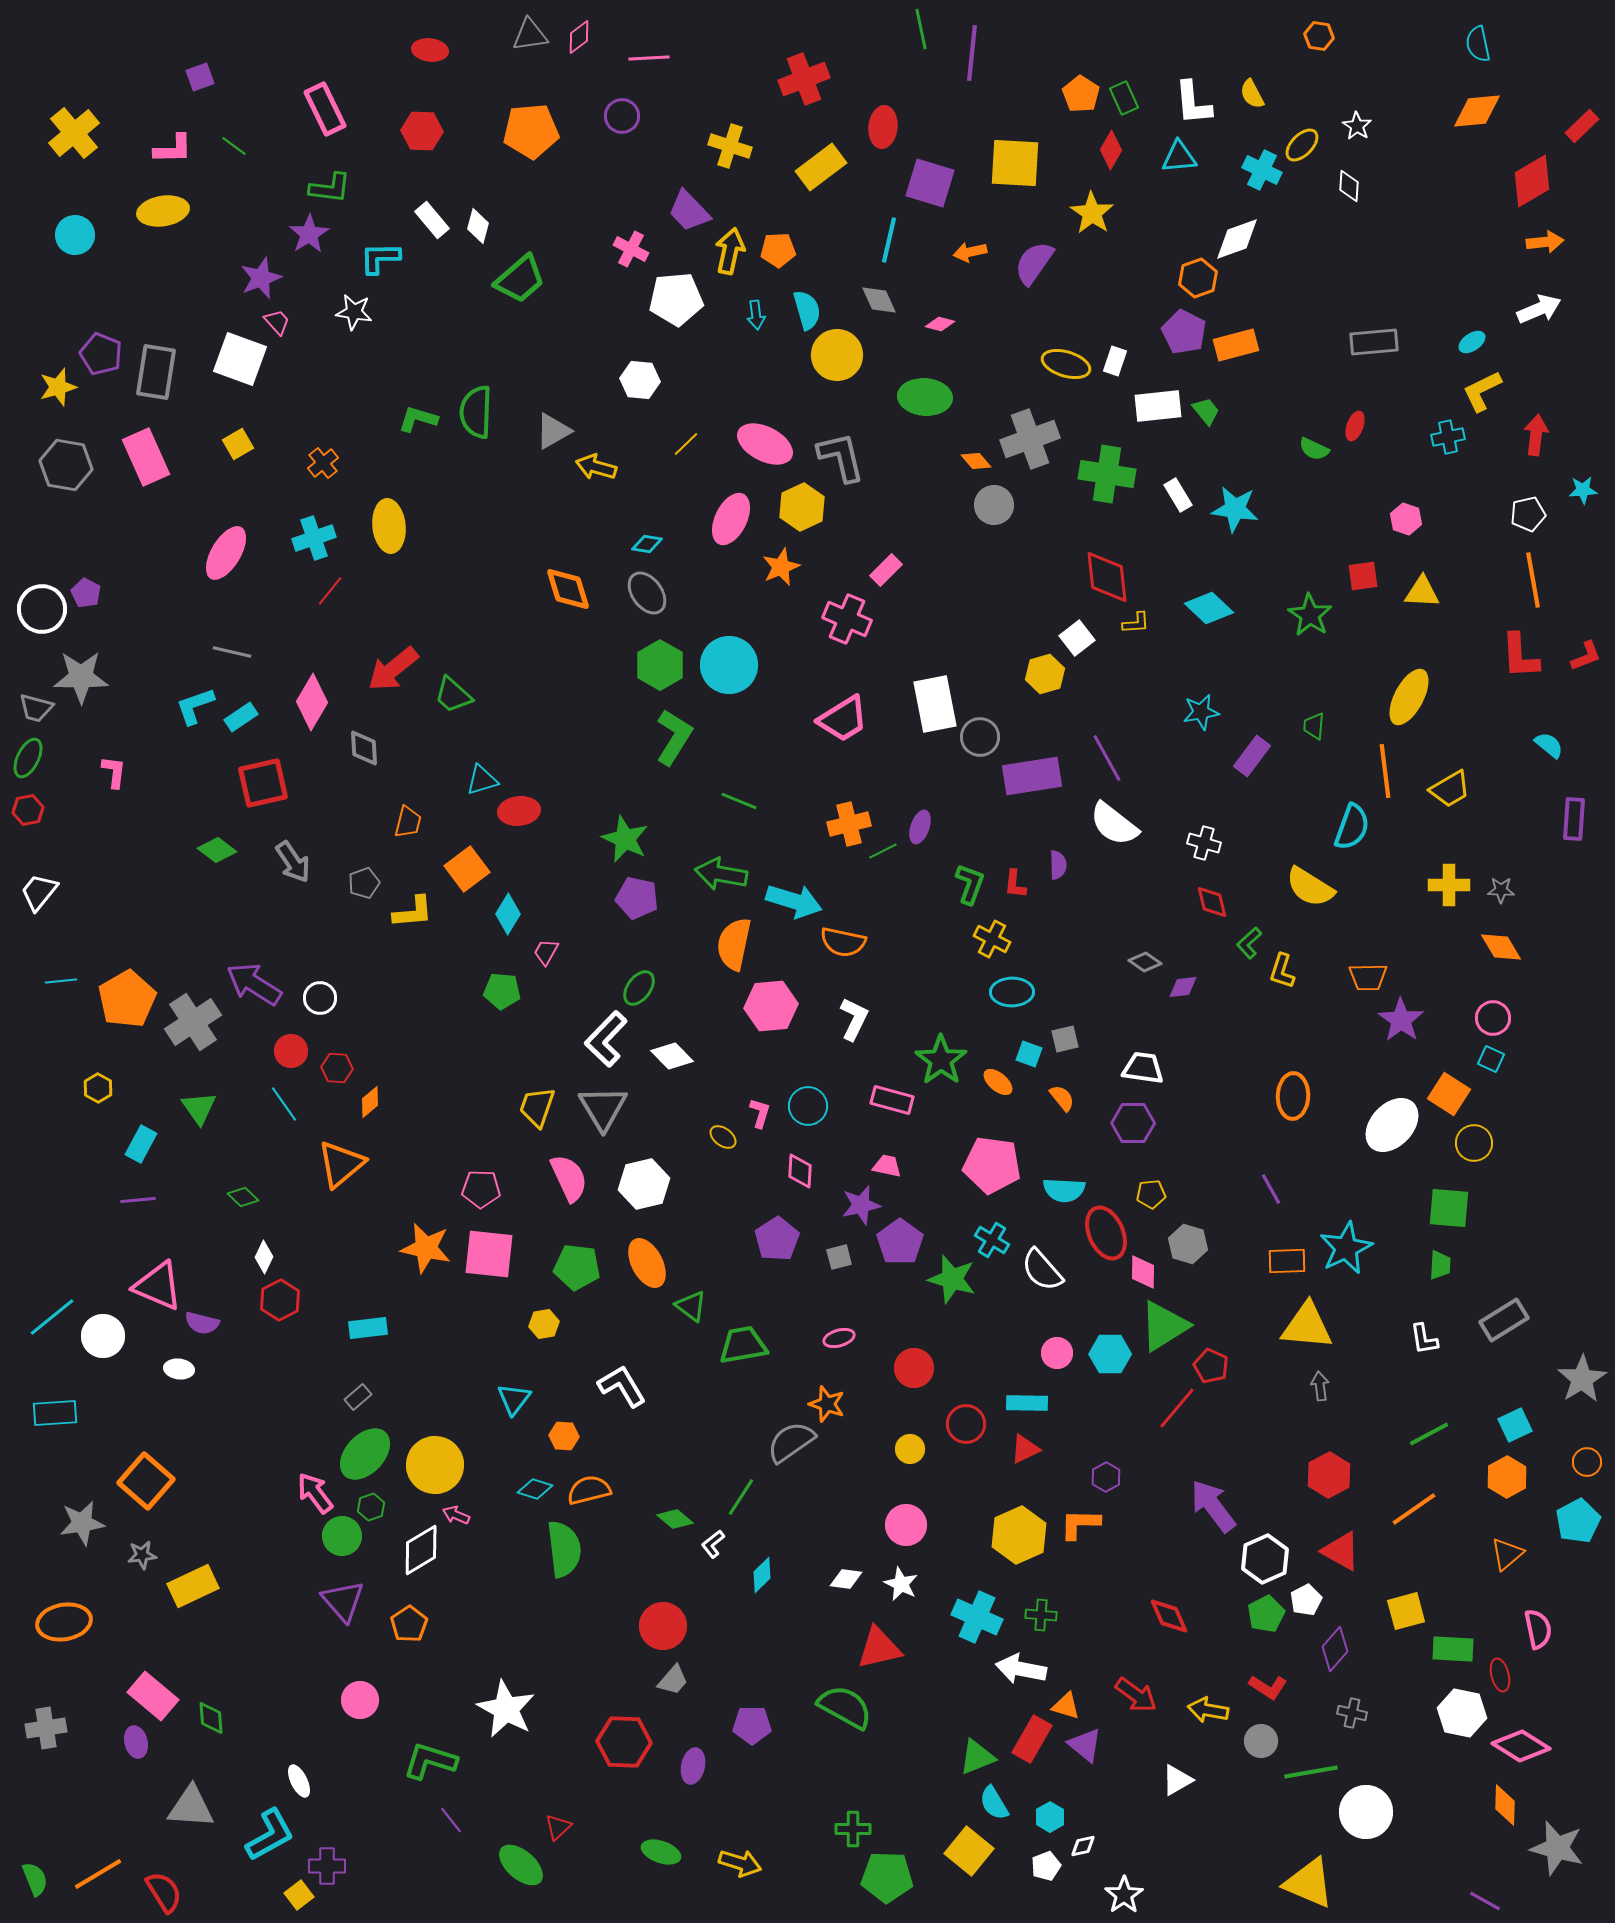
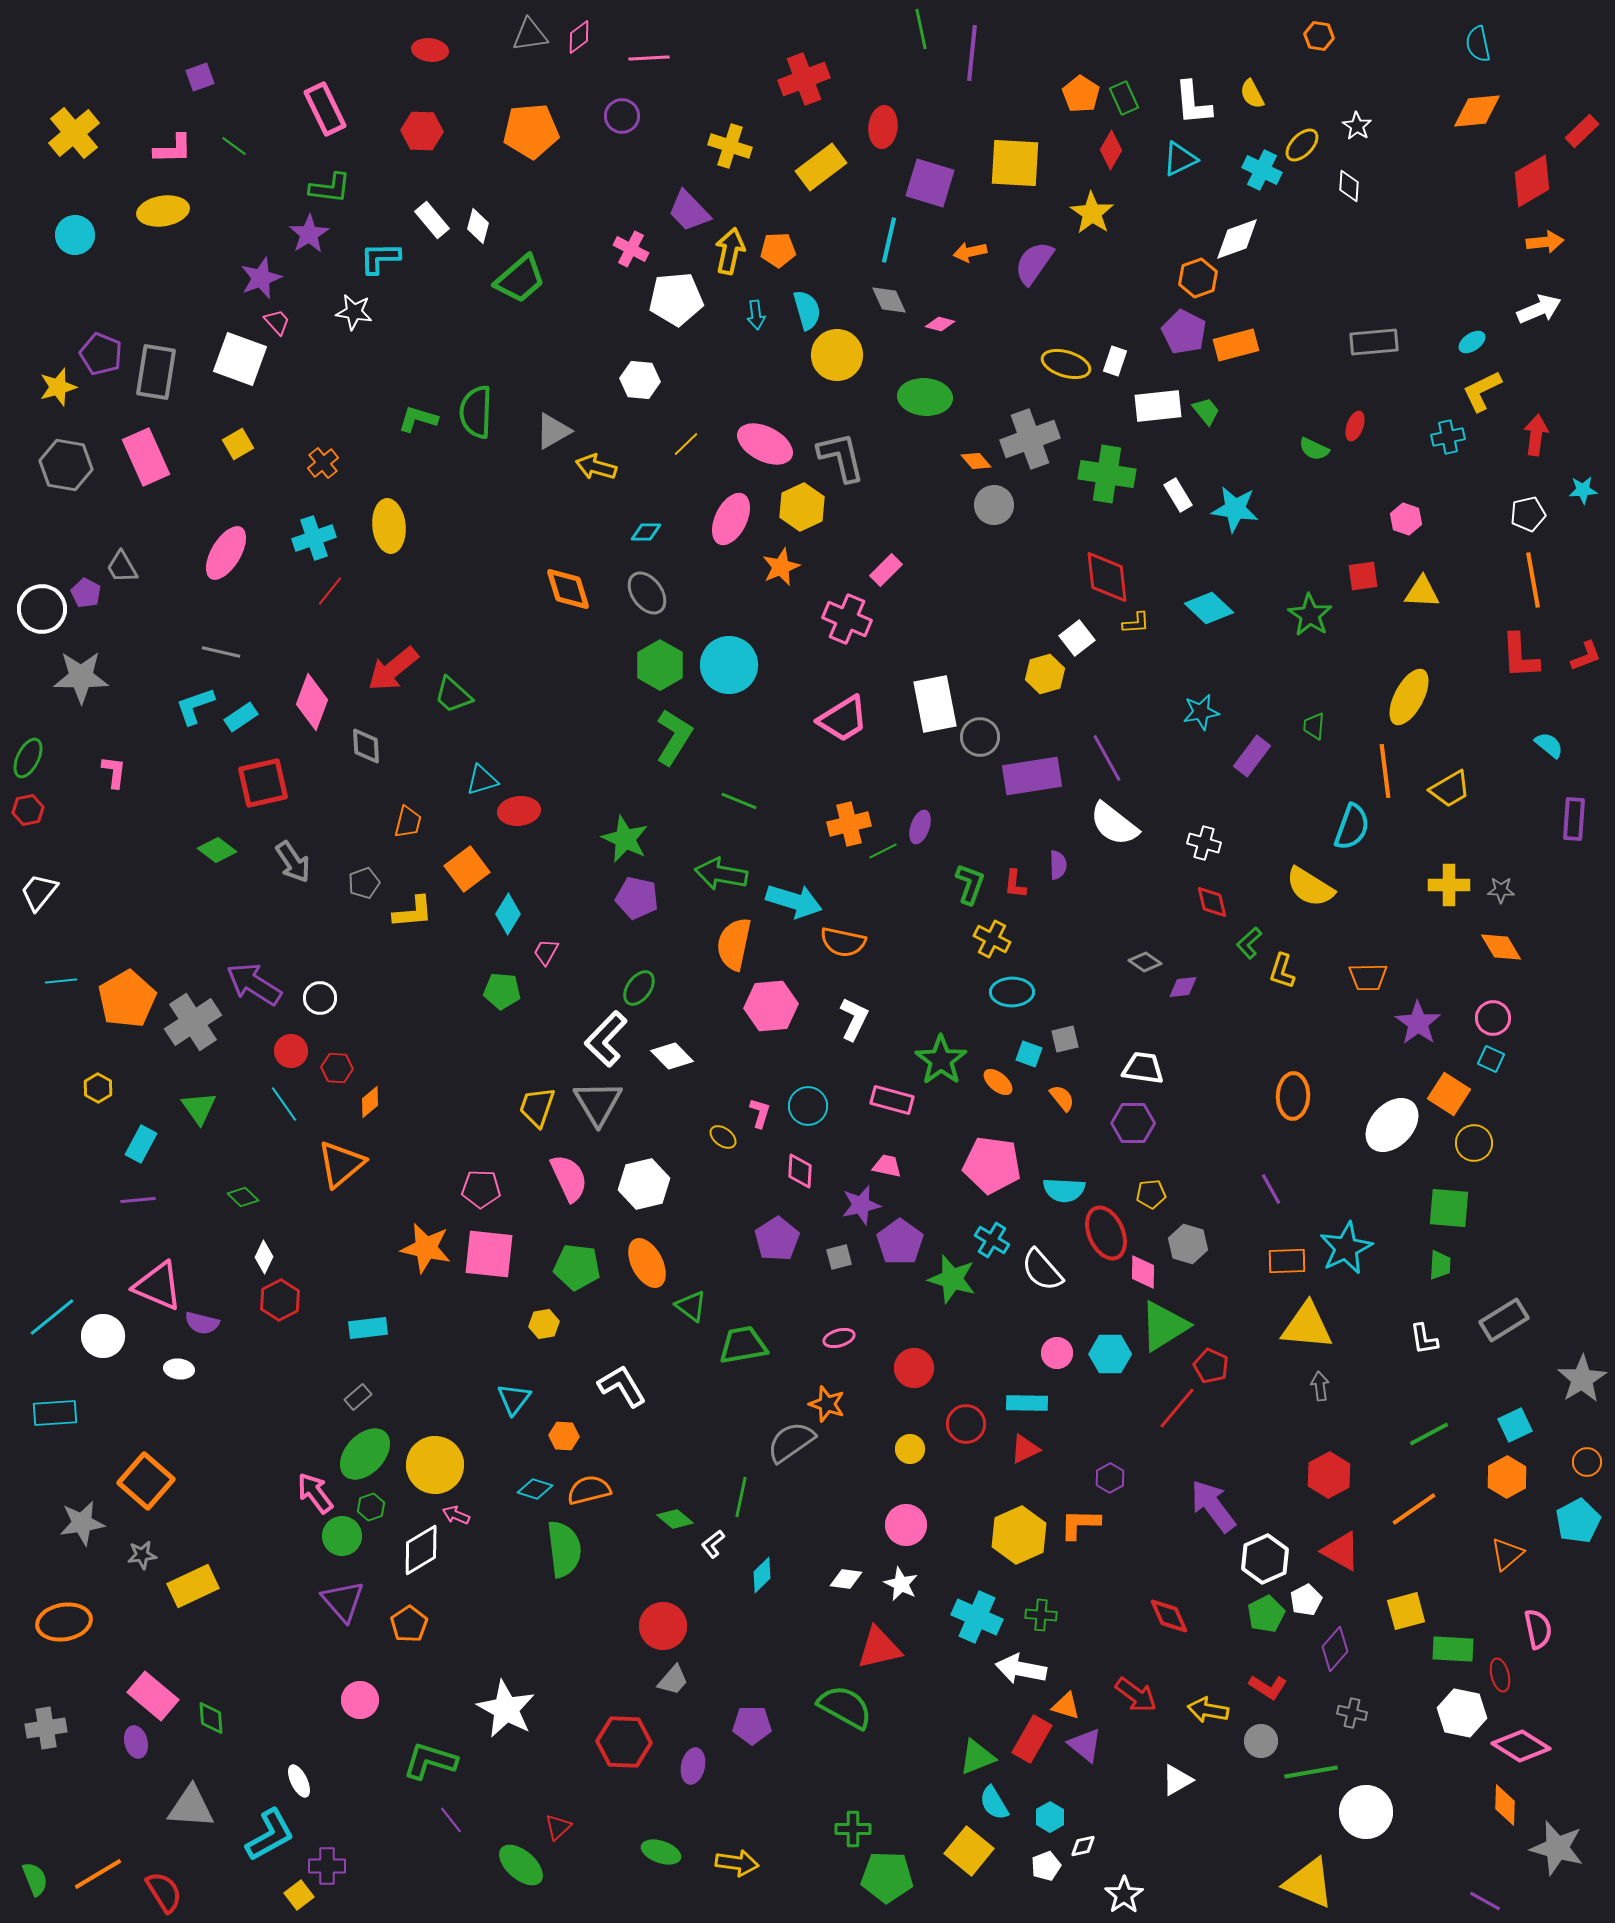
red rectangle at (1582, 126): moved 5 px down
cyan triangle at (1179, 157): moved 1 px right, 2 px down; rotated 21 degrees counterclockwise
gray diamond at (879, 300): moved 10 px right
cyan diamond at (647, 544): moved 1 px left, 12 px up; rotated 8 degrees counterclockwise
gray line at (232, 652): moved 11 px left
pink diamond at (312, 702): rotated 10 degrees counterclockwise
gray trapezoid at (36, 708): moved 86 px right, 141 px up; rotated 45 degrees clockwise
gray diamond at (364, 748): moved 2 px right, 2 px up
purple star at (1401, 1020): moved 17 px right, 3 px down
gray triangle at (603, 1108): moved 5 px left, 5 px up
purple hexagon at (1106, 1477): moved 4 px right, 1 px down
green line at (741, 1497): rotated 21 degrees counterclockwise
yellow arrow at (740, 1863): moved 3 px left; rotated 9 degrees counterclockwise
